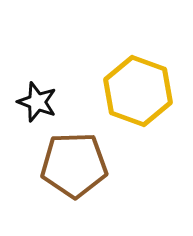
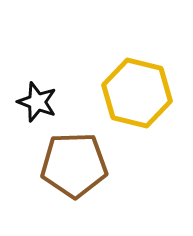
yellow hexagon: moved 1 px left, 2 px down; rotated 6 degrees counterclockwise
